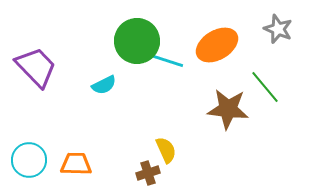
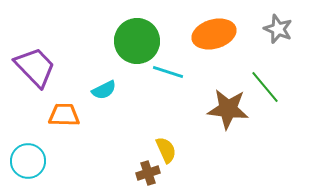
orange ellipse: moved 3 px left, 11 px up; rotated 15 degrees clockwise
cyan line: moved 11 px down
purple trapezoid: moved 1 px left
cyan semicircle: moved 5 px down
cyan circle: moved 1 px left, 1 px down
orange trapezoid: moved 12 px left, 49 px up
